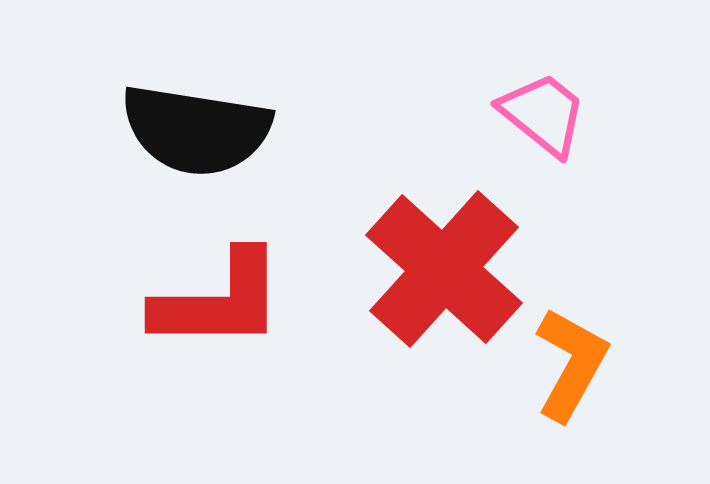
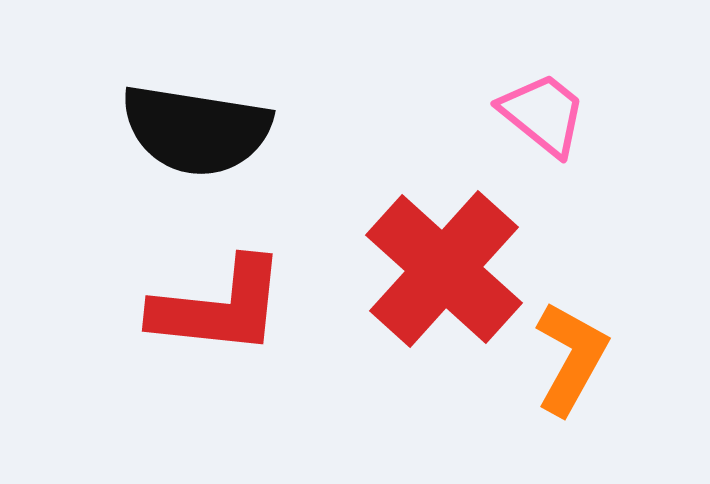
red L-shape: moved 6 px down; rotated 6 degrees clockwise
orange L-shape: moved 6 px up
